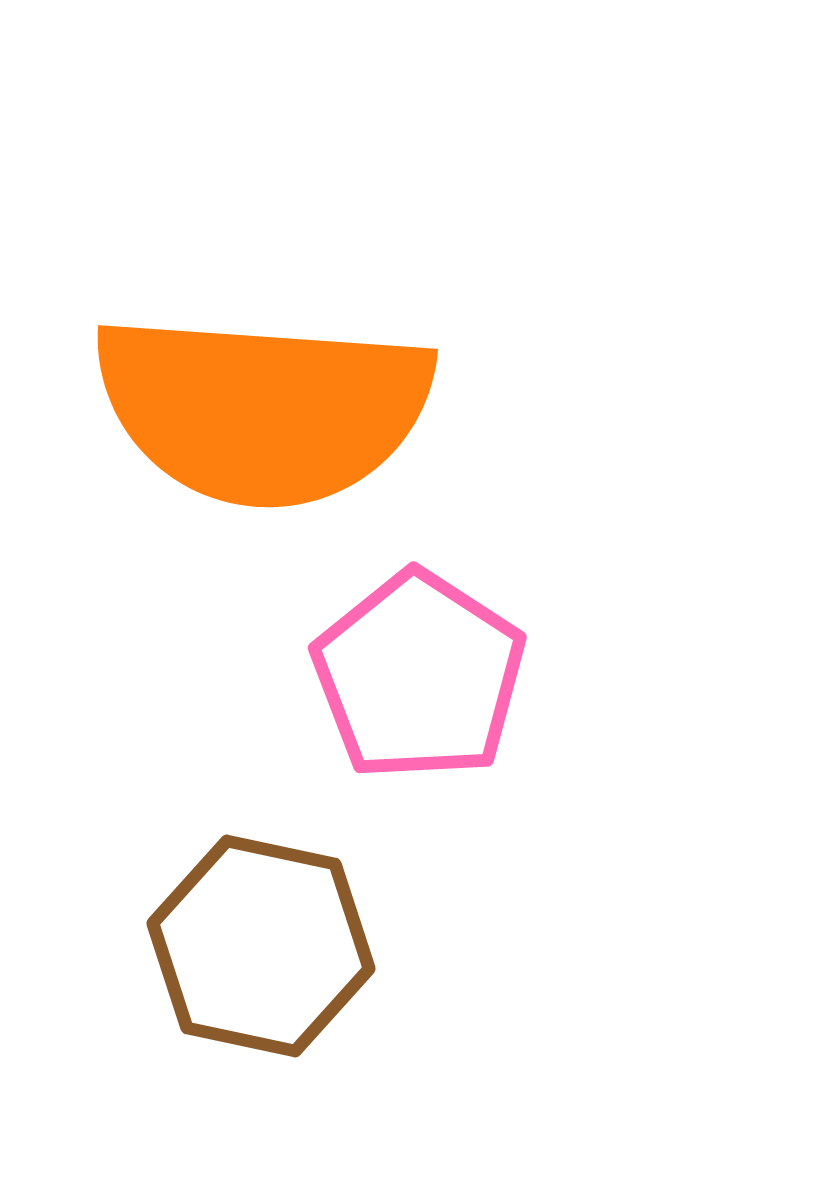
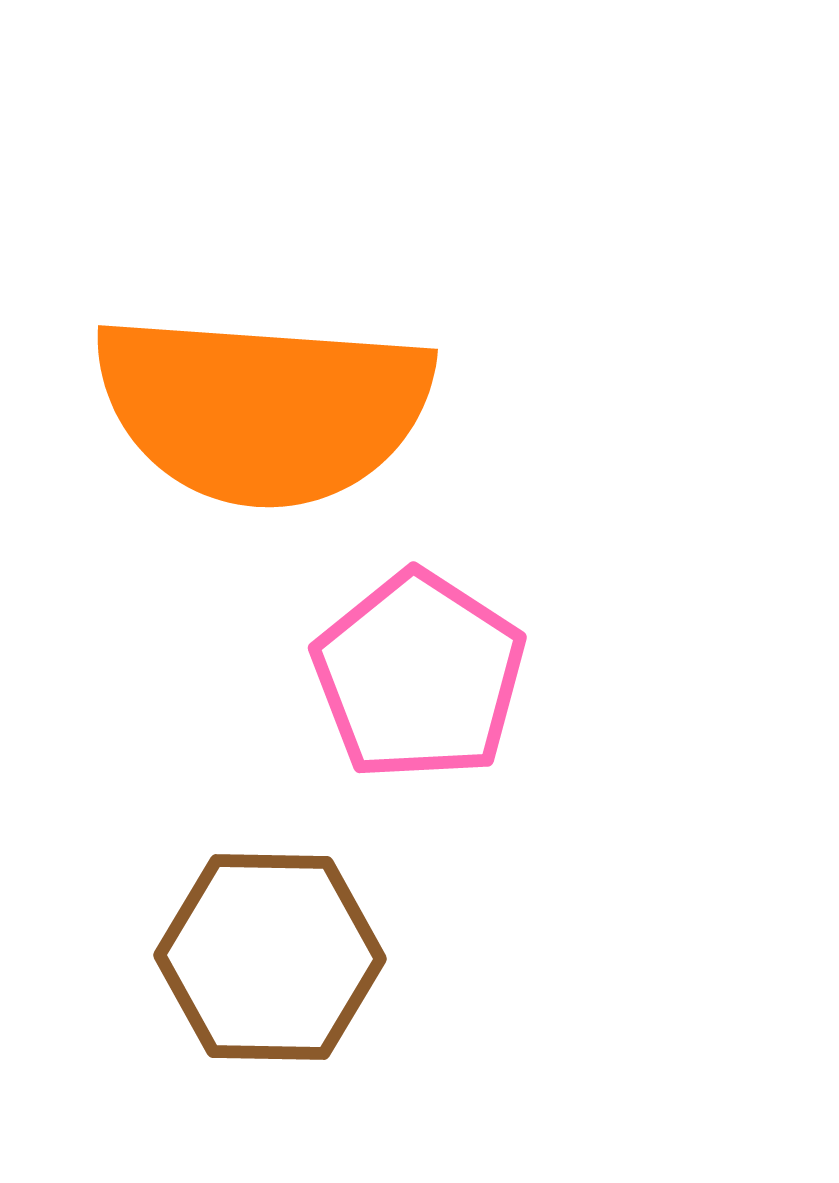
brown hexagon: moved 9 px right, 11 px down; rotated 11 degrees counterclockwise
